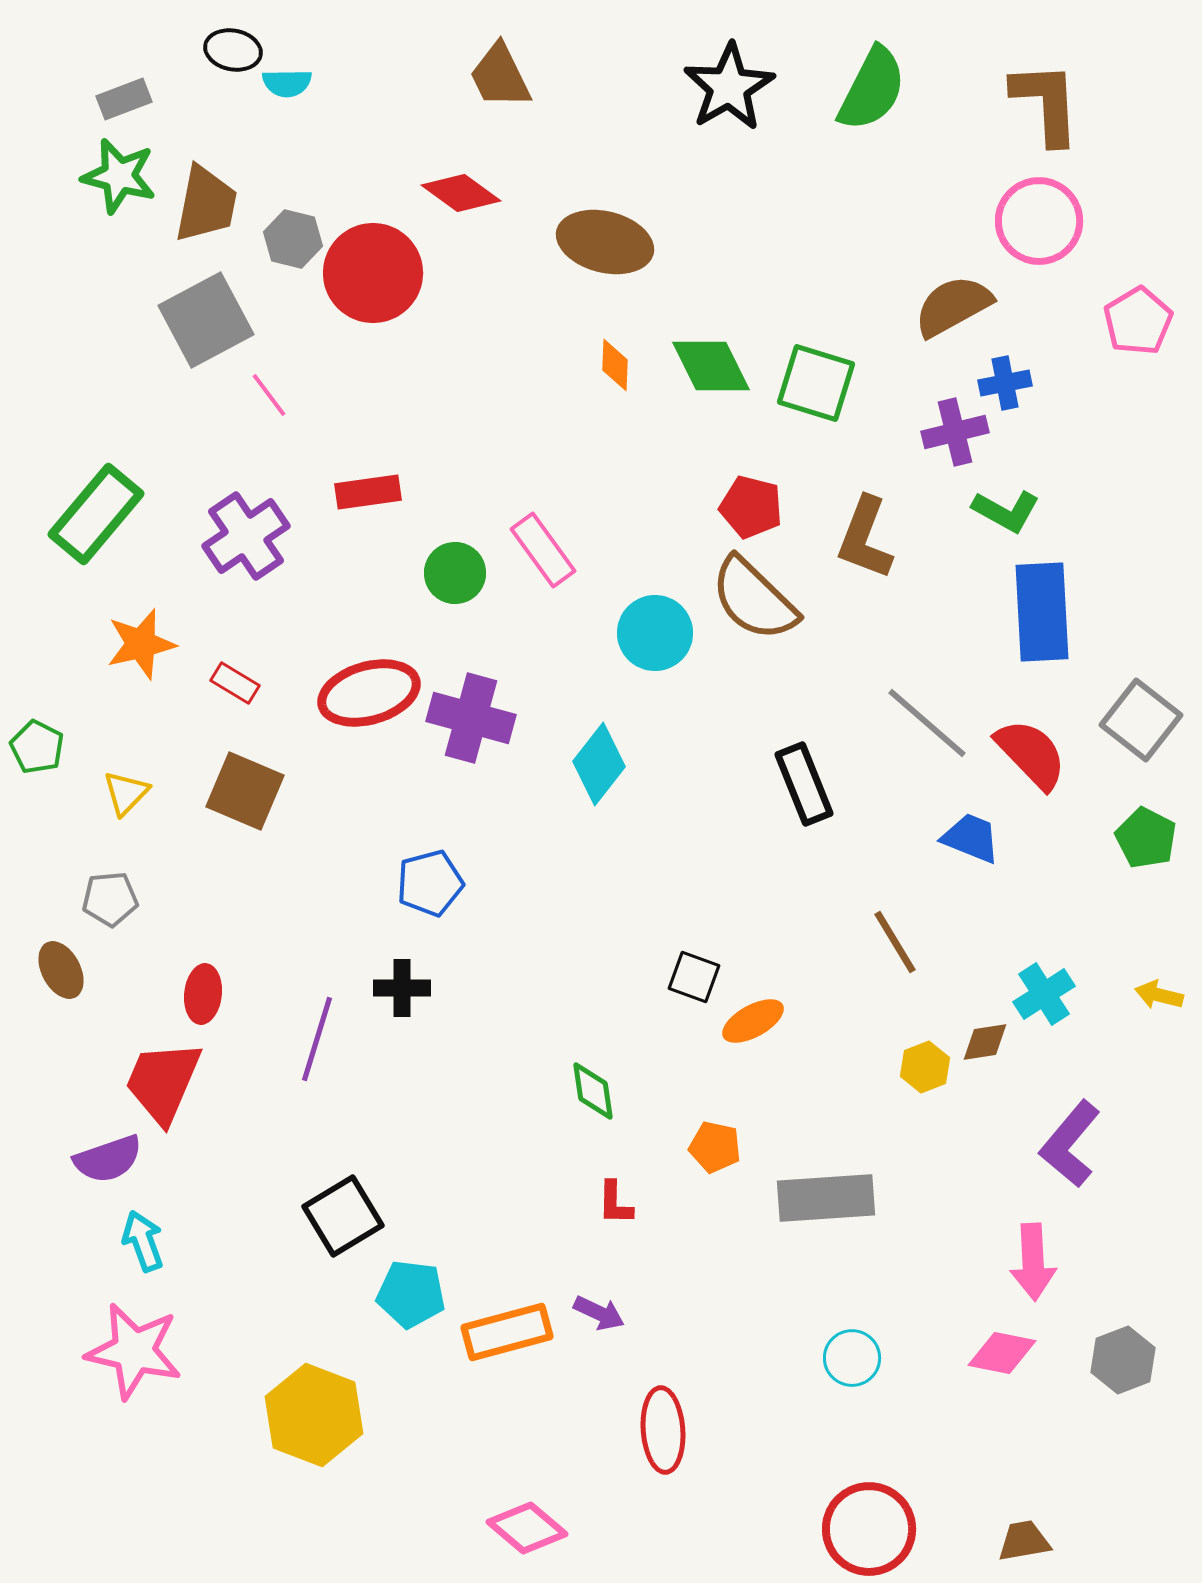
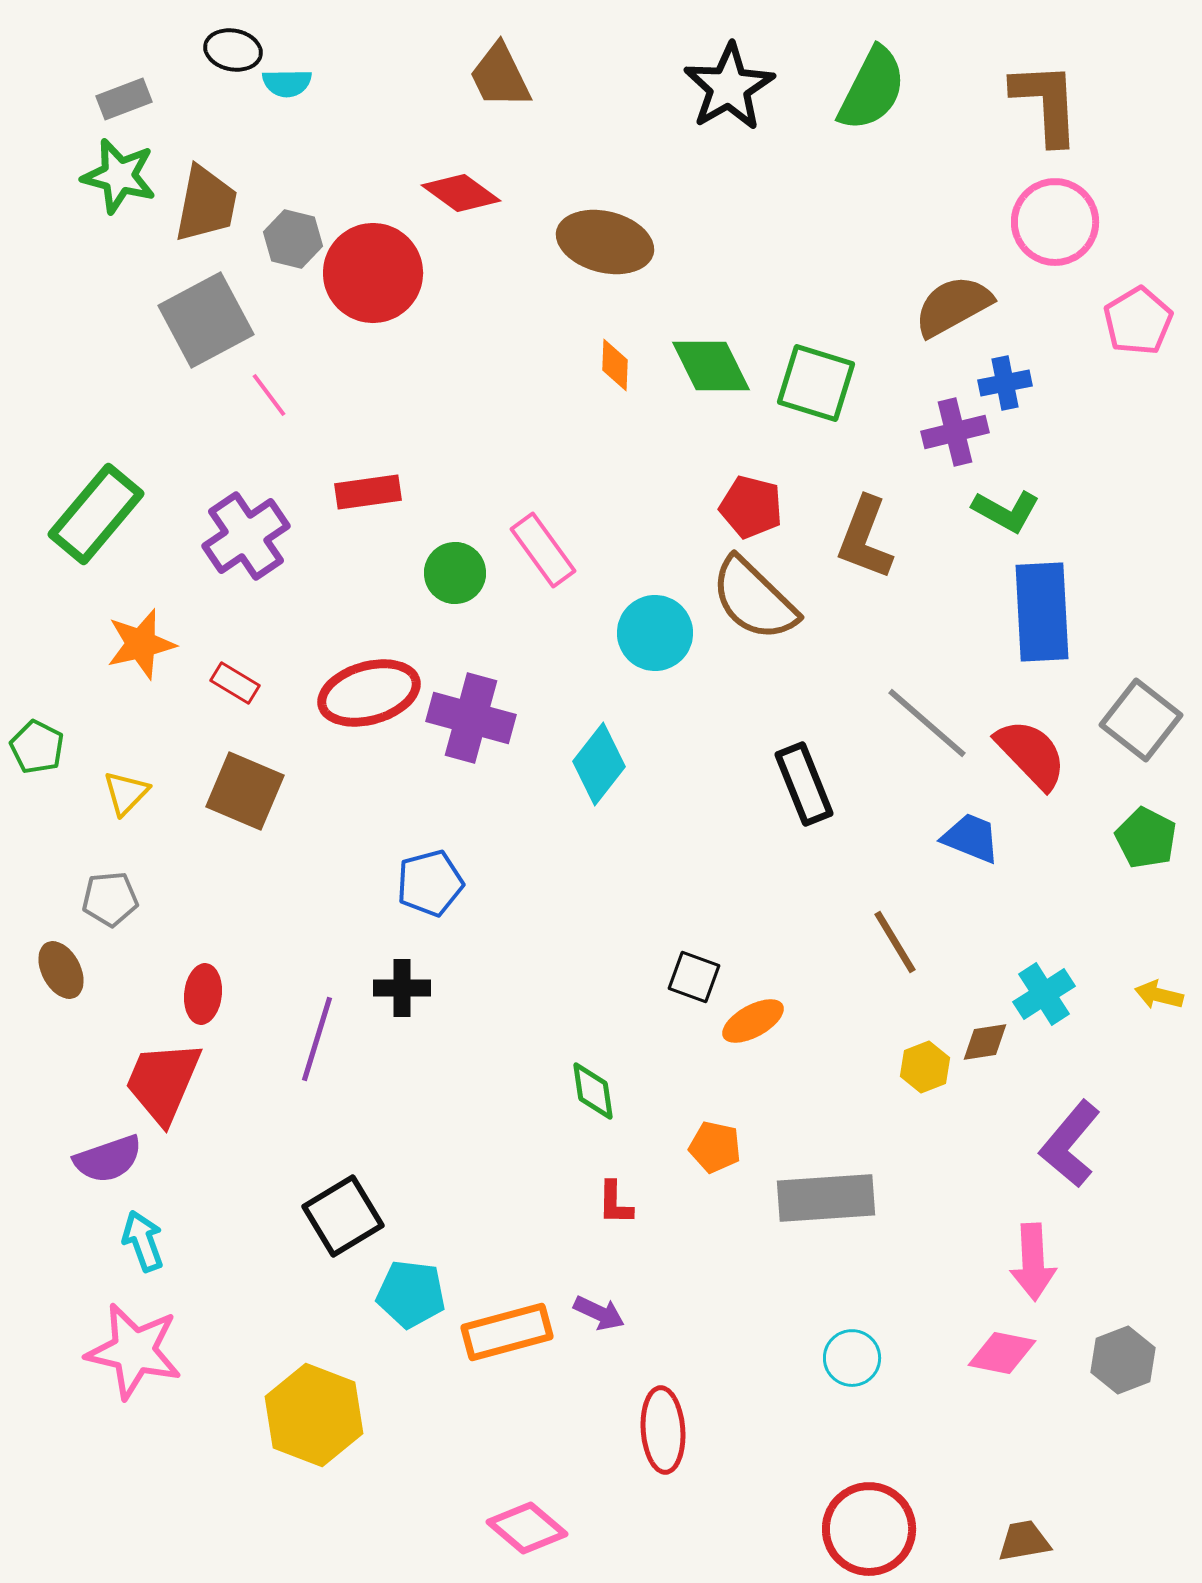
pink circle at (1039, 221): moved 16 px right, 1 px down
